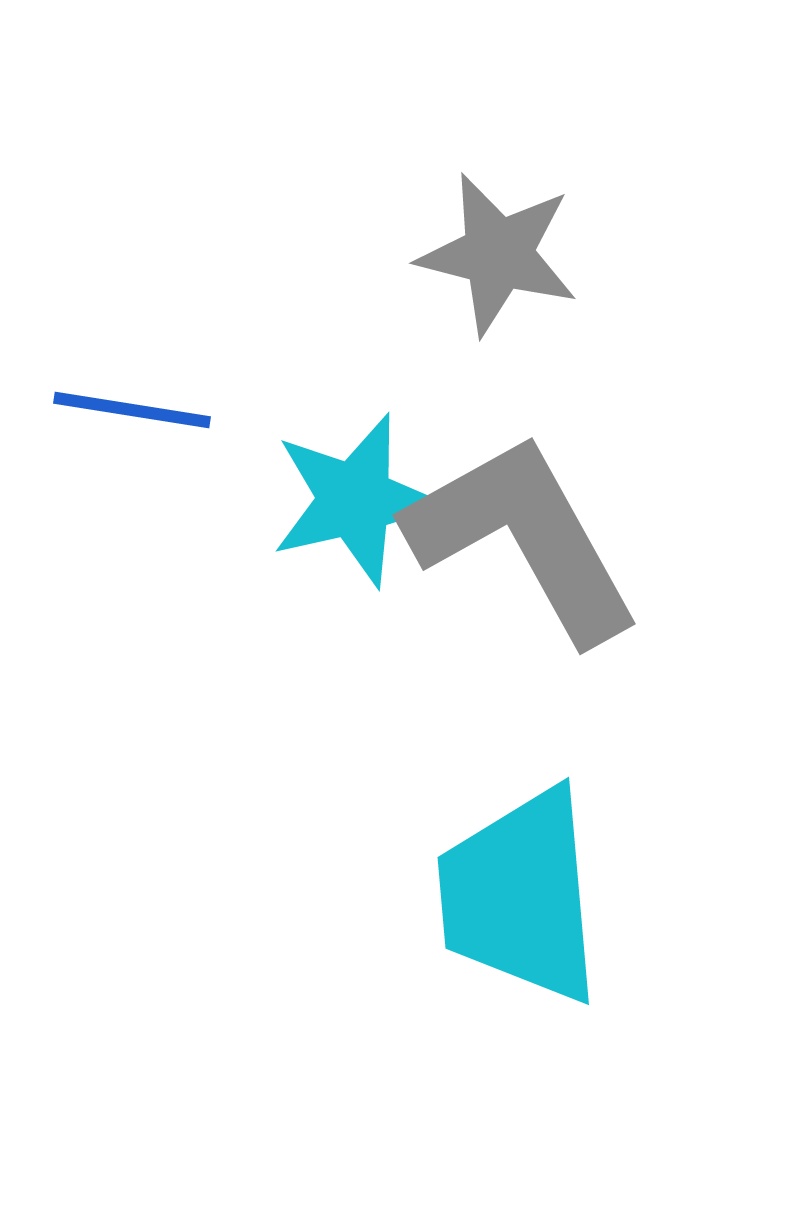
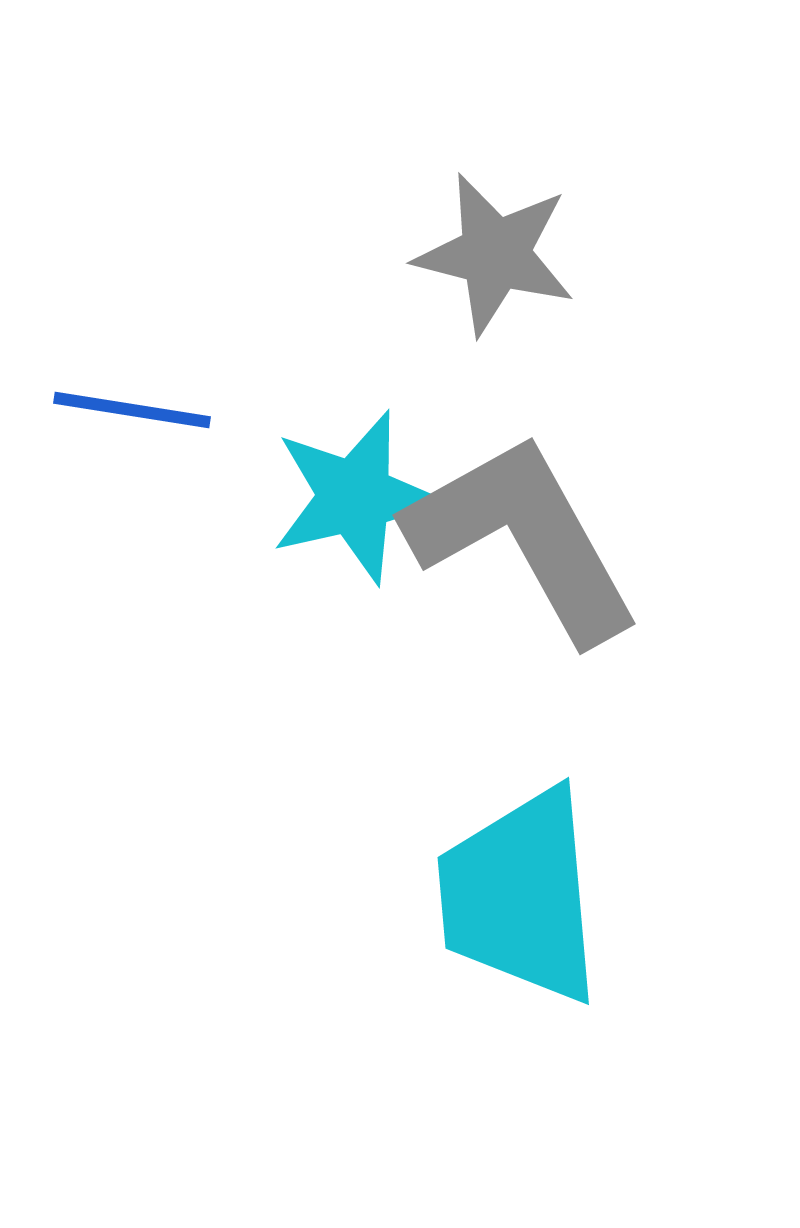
gray star: moved 3 px left
cyan star: moved 3 px up
